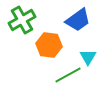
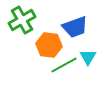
blue trapezoid: moved 3 px left, 7 px down; rotated 16 degrees clockwise
green line: moved 4 px left, 10 px up
